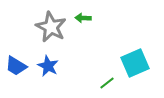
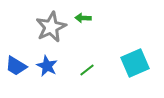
gray star: rotated 20 degrees clockwise
blue star: moved 1 px left
green line: moved 20 px left, 13 px up
